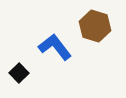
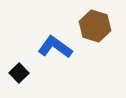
blue L-shape: rotated 16 degrees counterclockwise
